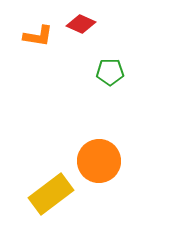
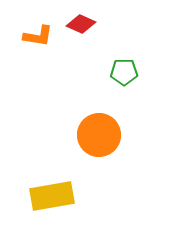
green pentagon: moved 14 px right
orange circle: moved 26 px up
yellow rectangle: moved 1 px right, 2 px down; rotated 27 degrees clockwise
